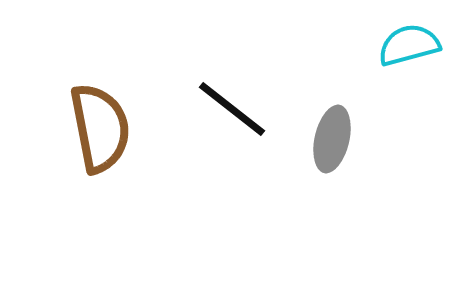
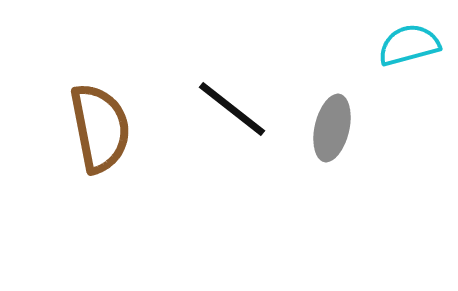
gray ellipse: moved 11 px up
